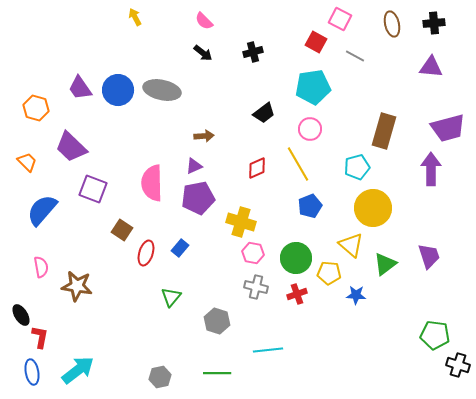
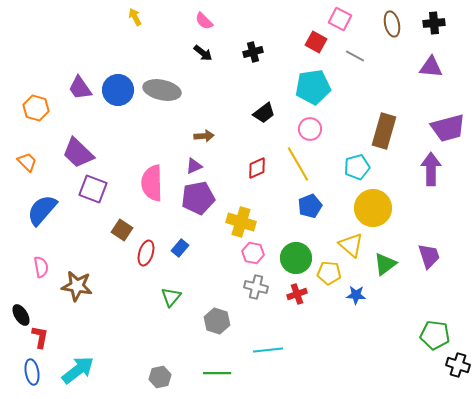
purple trapezoid at (71, 147): moved 7 px right, 6 px down
